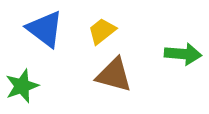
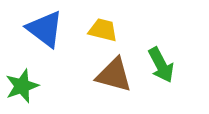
yellow trapezoid: moved 1 px right, 1 px up; rotated 52 degrees clockwise
green arrow: moved 22 px left, 11 px down; rotated 57 degrees clockwise
